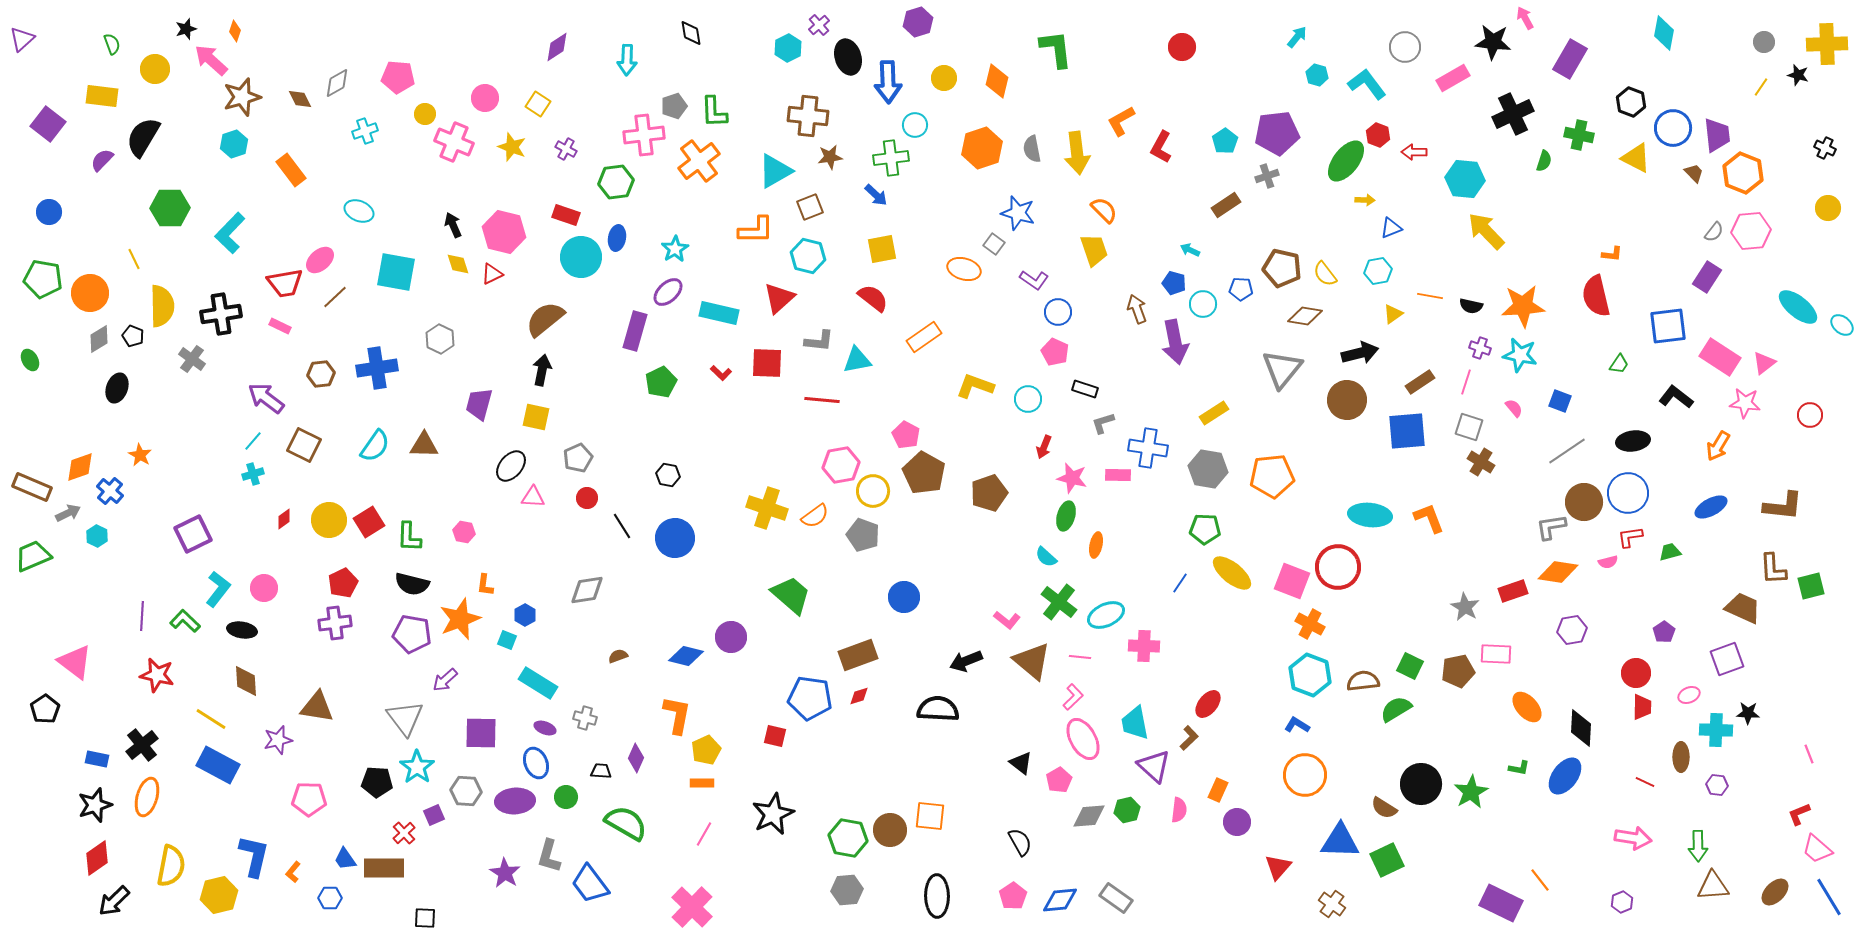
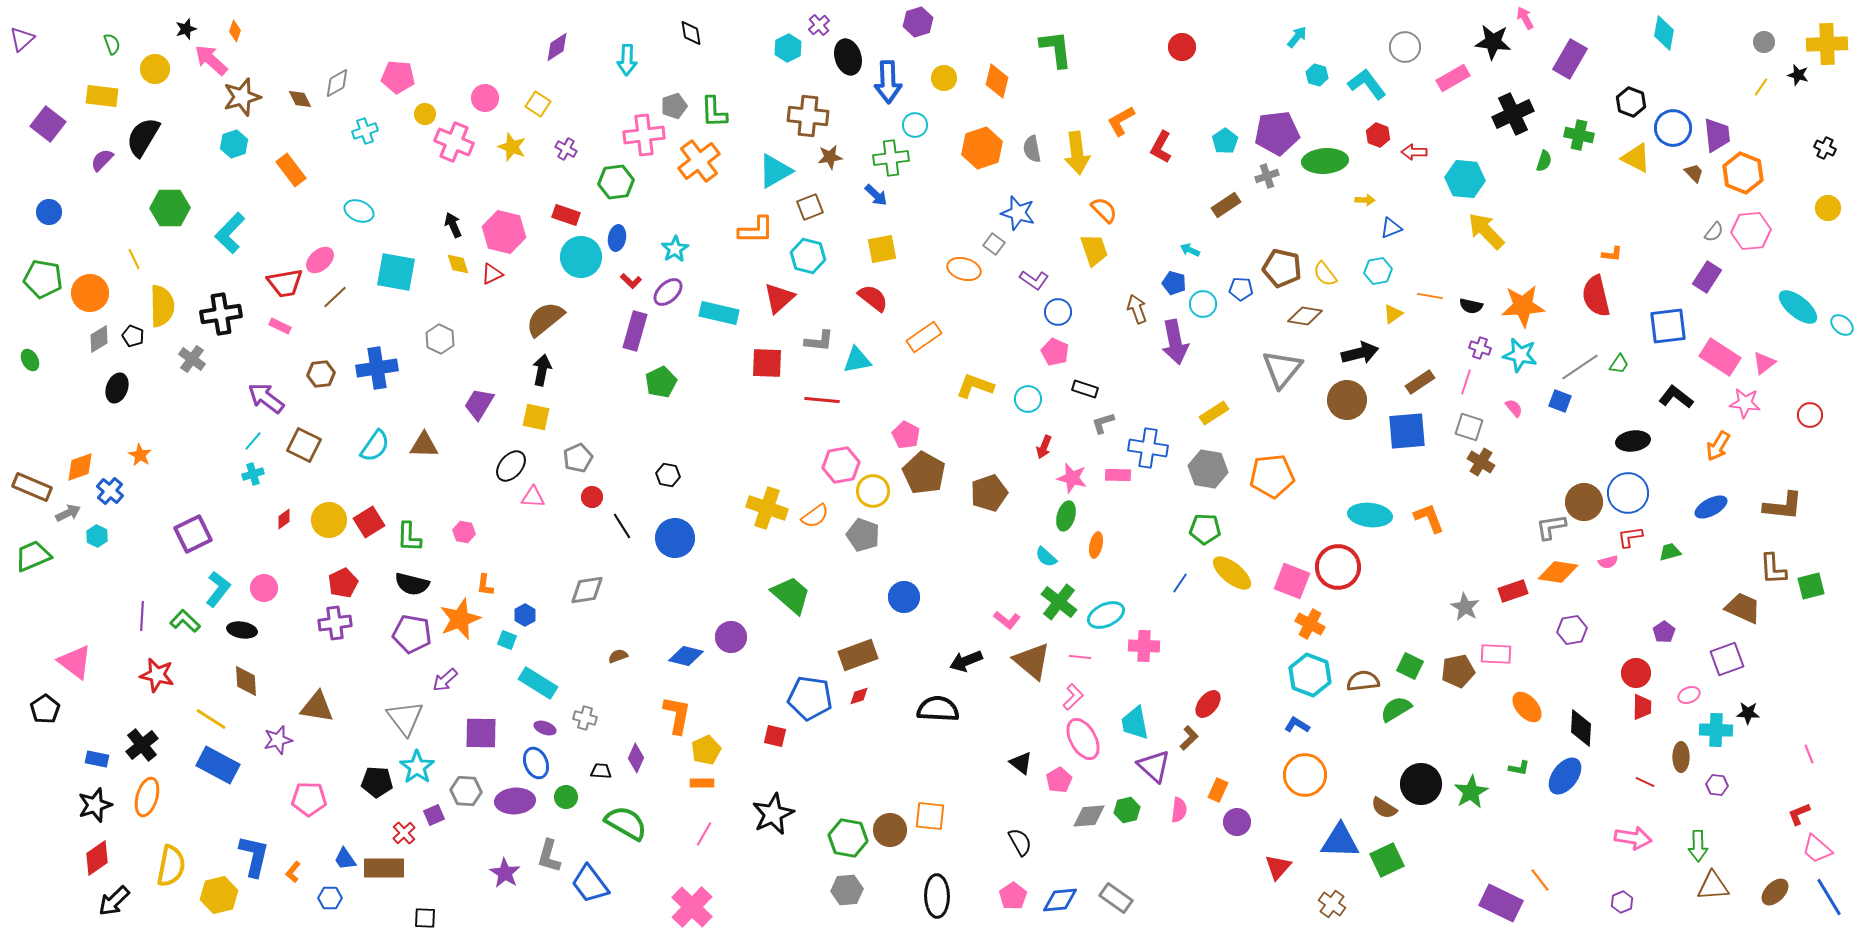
green ellipse at (1346, 161): moved 21 px left; rotated 48 degrees clockwise
red L-shape at (721, 373): moved 90 px left, 92 px up
purple trapezoid at (479, 404): rotated 16 degrees clockwise
gray line at (1567, 451): moved 13 px right, 84 px up
red circle at (587, 498): moved 5 px right, 1 px up
